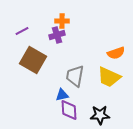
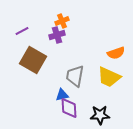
orange cross: rotated 24 degrees counterclockwise
purple diamond: moved 2 px up
